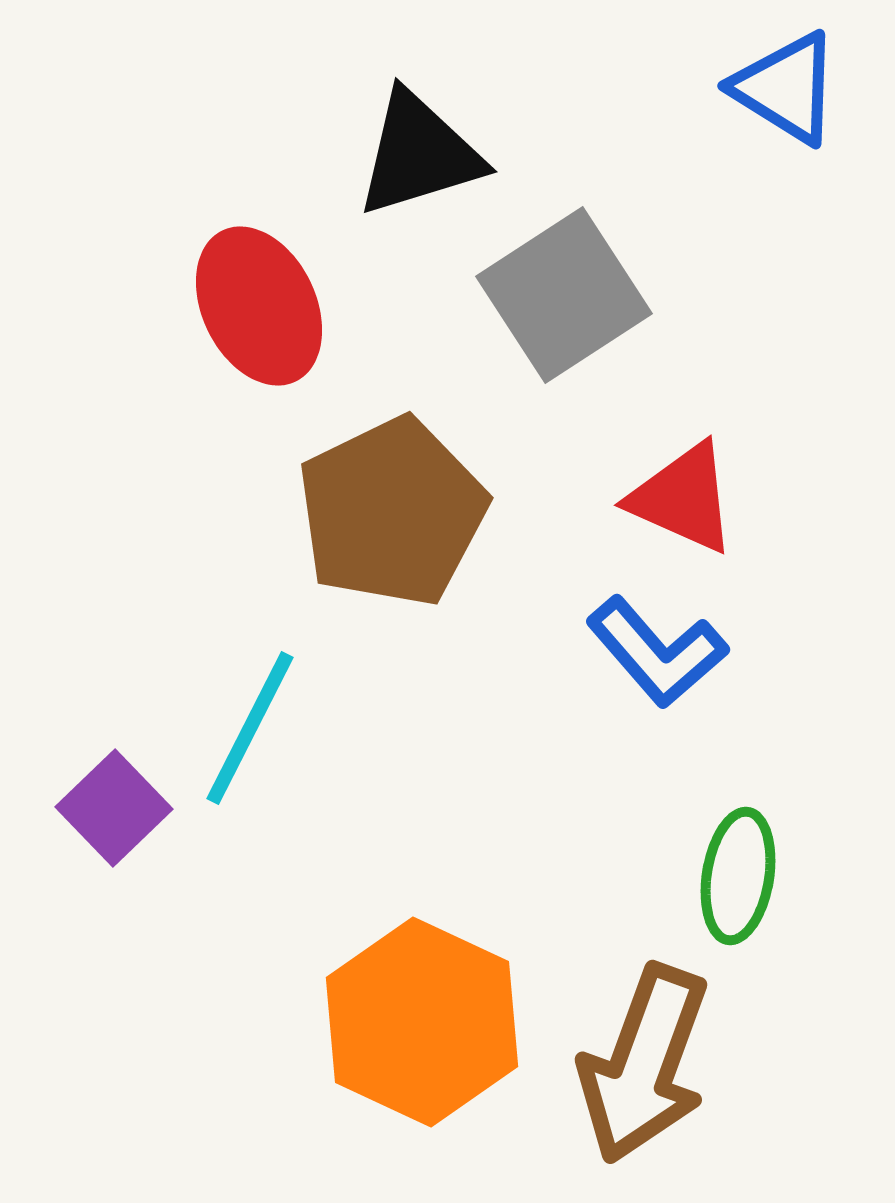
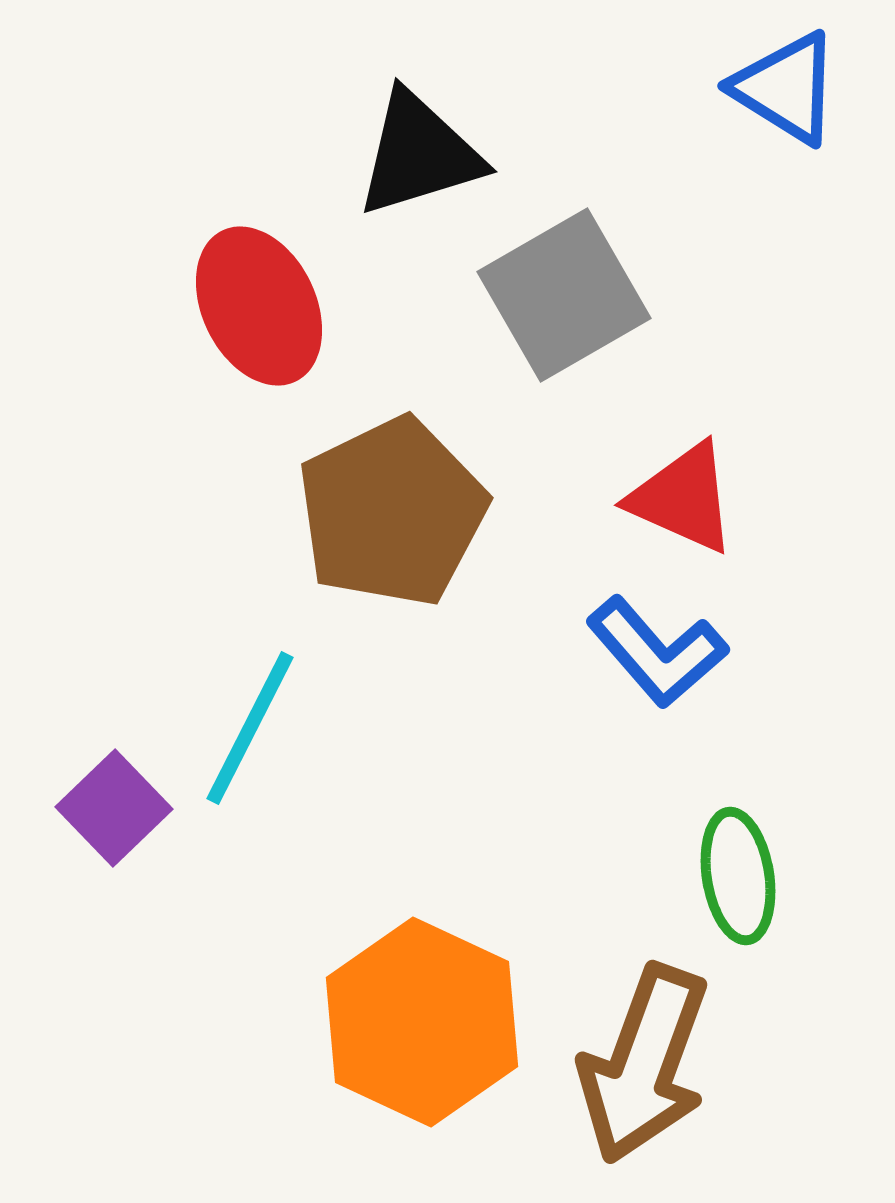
gray square: rotated 3 degrees clockwise
green ellipse: rotated 18 degrees counterclockwise
